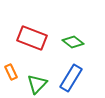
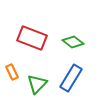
orange rectangle: moved 1 px right
